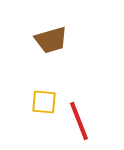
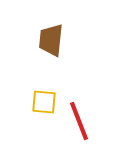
brown trapezoid: rotated 112 degrees clockwise
